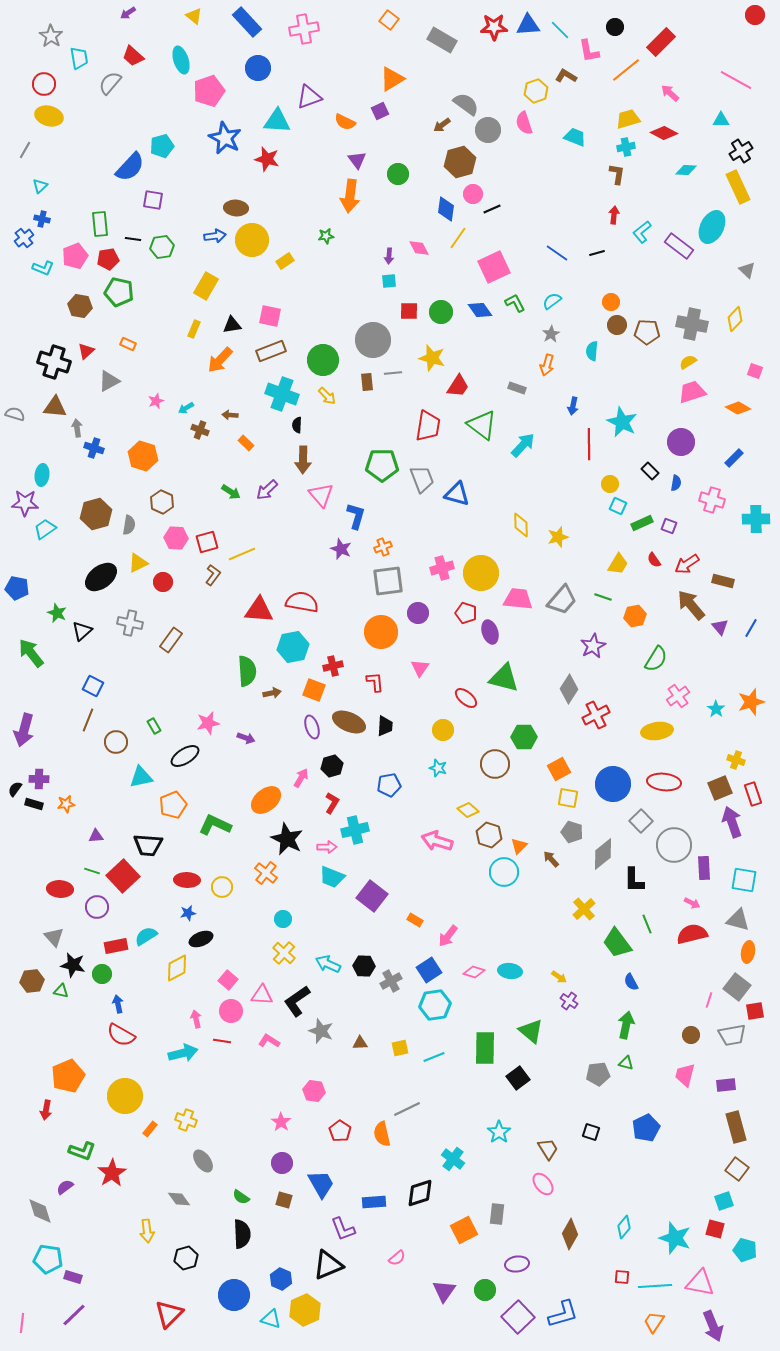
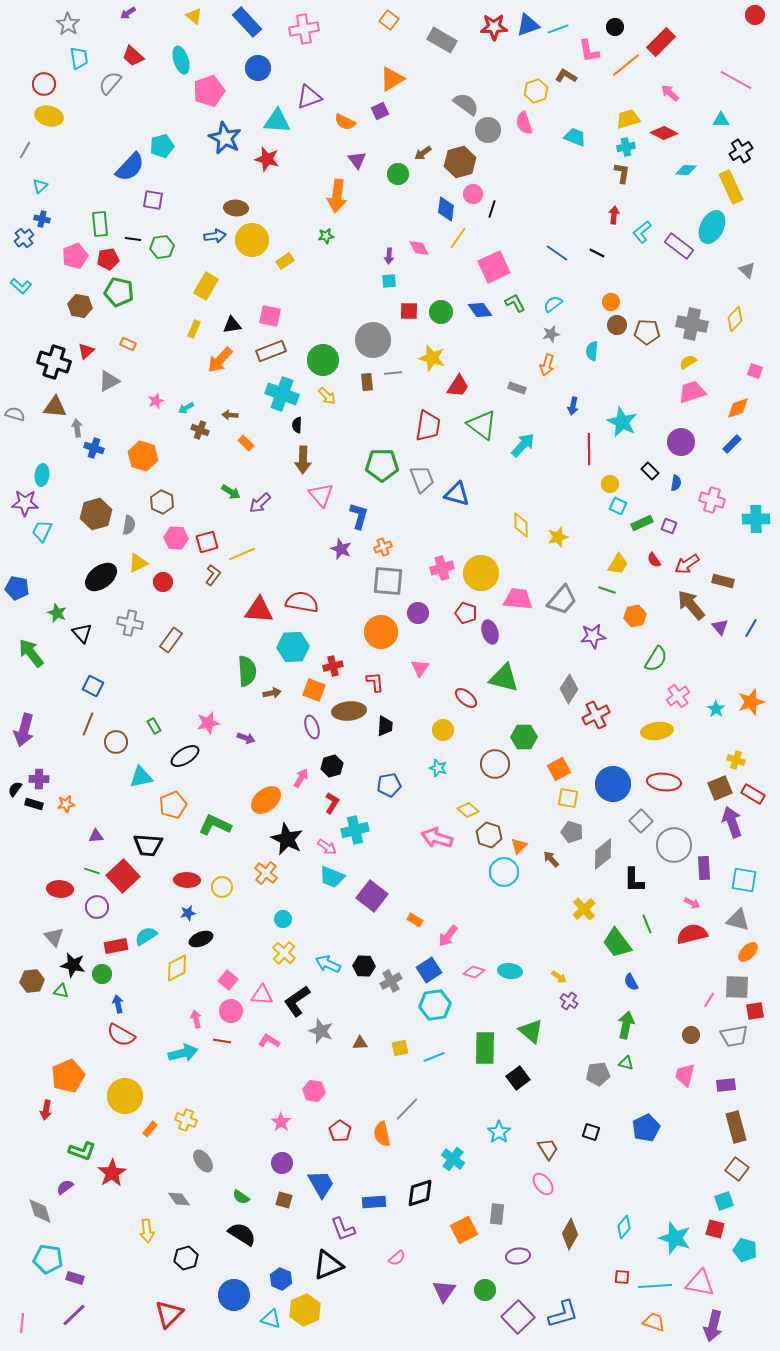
blue triangle at (528, 25): rotated 15 degrees counterclockwise
cyan line at (560, 30): moved 2 px left, 1 px up; rotated 65 degrees counterclockwise
gray star at (51, 36): moved 17 px right, 12 px up
orange line at (626, 70): moved 5 px up
brown arrow at (442, 125): moved 19 px left, 28 px down
brown L-shape at (617, 174): moved 5 px right, 1 px up
yellow rectangle at (738, 187): moved 7 px left
orange arrow at (350, 196): moved 13 px left
black line at (492, 209): rotated 48 degrees counterclockwise
black line at (597, 253): rotated 42 degrees clockwise
cyan L-shape at (43, 268): moved 22 px left, 18 px down; rotated 20 degrees clockwise
cyan semicircle at (552, 301): moved 1 px right, 3 px down
gray star at (551, 334): rotated 18 degrees clockwise
orange diamond at (738, 408): rotated 50 degrees counterclockwise
red line at (589, 444): moved 5 px down
blue rectangle at (734, 458): moved 2 px left, 14 px up
purple arrow at (267, 490): moved 7 px left, 13 px down
blue L-shape at (356, 516): moved 3 px right
cyan trapezoid at (45, 529): moved 3 px left, 2 px down; rotated 30 degrees counterclockwise
gray square at (388, 581): rotated 12 degrees clockwise
green line at (603, 597): moved 4 px right, 7 px up
black triangle at (82, 631): moved 2 px down; rotated 30 degrees counterclockwise
purple star at (593, 646): moved 10 px up; rotated 20 degrees clockwise
cyan hexagon at (293, 647): rotated 8 degrees clockwise
brown line at (88, 720): moved 4 px down
brown ellipse at (349, 722): moved 11 px up; rotated 28 degrees counterclockwise
red rectangle at (753, 794): rotated 40 degrees counterclockwise
pink arrow at (437, 841): moved 3 px up
pink arrow at (327, 847): rotated 36 degrees clockwise
orange ellipse at (748, 952): rotated 35 degrees clockwise
gray square at (737, 987): rotated 36 degrees counterclockwise
pink line at (709, 1000): rotated 14 degrees clockwise
gray trapezoid at (732, 1035): moved 2 px right, 1 px down
gray line at (407, 1109): rotated 20 degrees counterclockwise
black semicircle at (242, 1234): rotated 56 degrees counterclockwise
purple ellipse at (517, 1264): moved 1 px right, 8 px up
purple rectangle at (73, 1277): moved 2 px right, 1 px down
orange trapezoid at (654, 1322): rotated 75 degrees clockwise
purple arrow at (713, 1326): rotated 36 degrees clockwise
